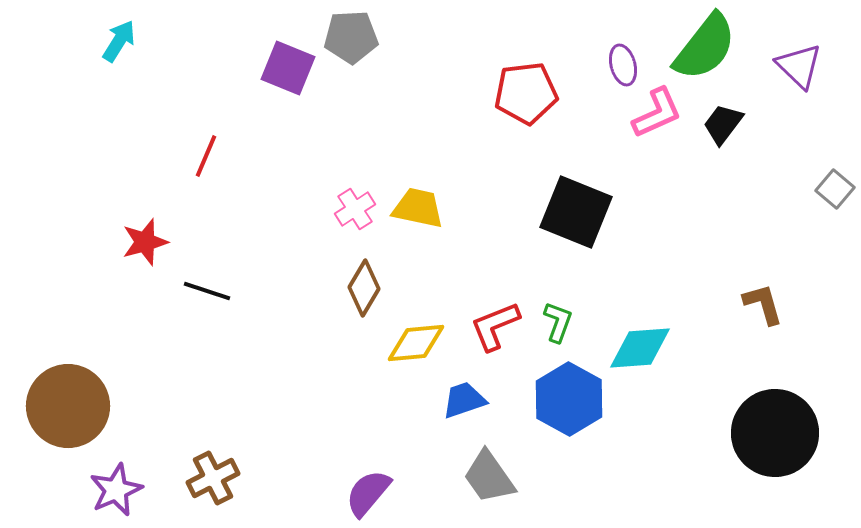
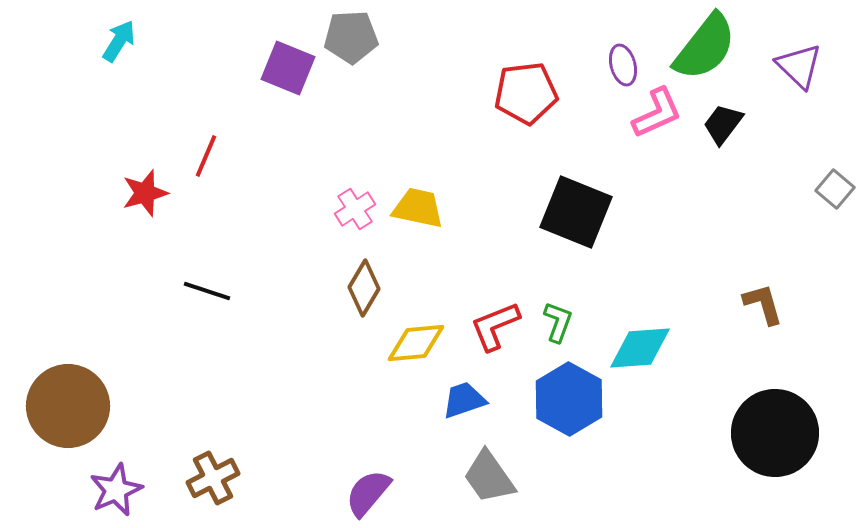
red star: moved 49 px up
